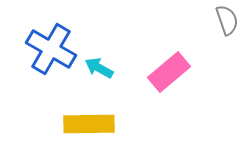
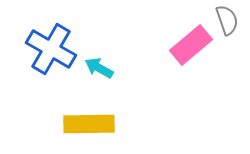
pink rectangle: moved 22 px right, 27 px up
